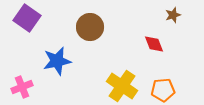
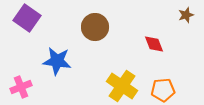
brown star: moved 13 px right
brown circle: moved 5 px right
blue star: rotated 20 degrees clockwise
pink cross: moved 1 px left
